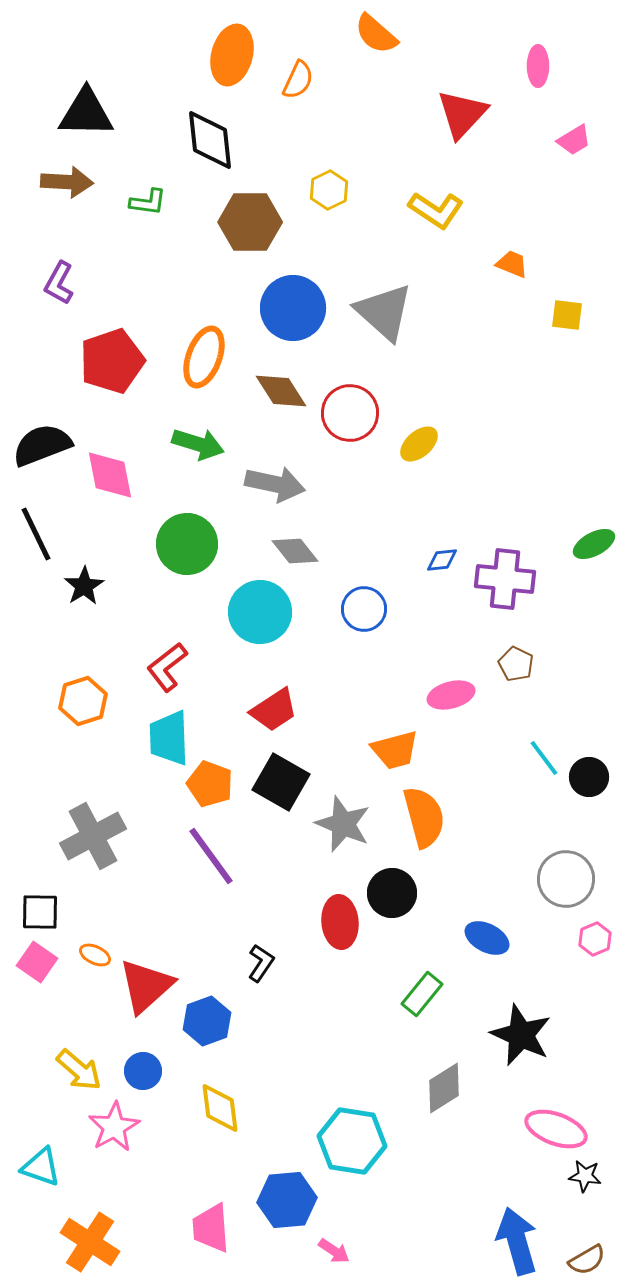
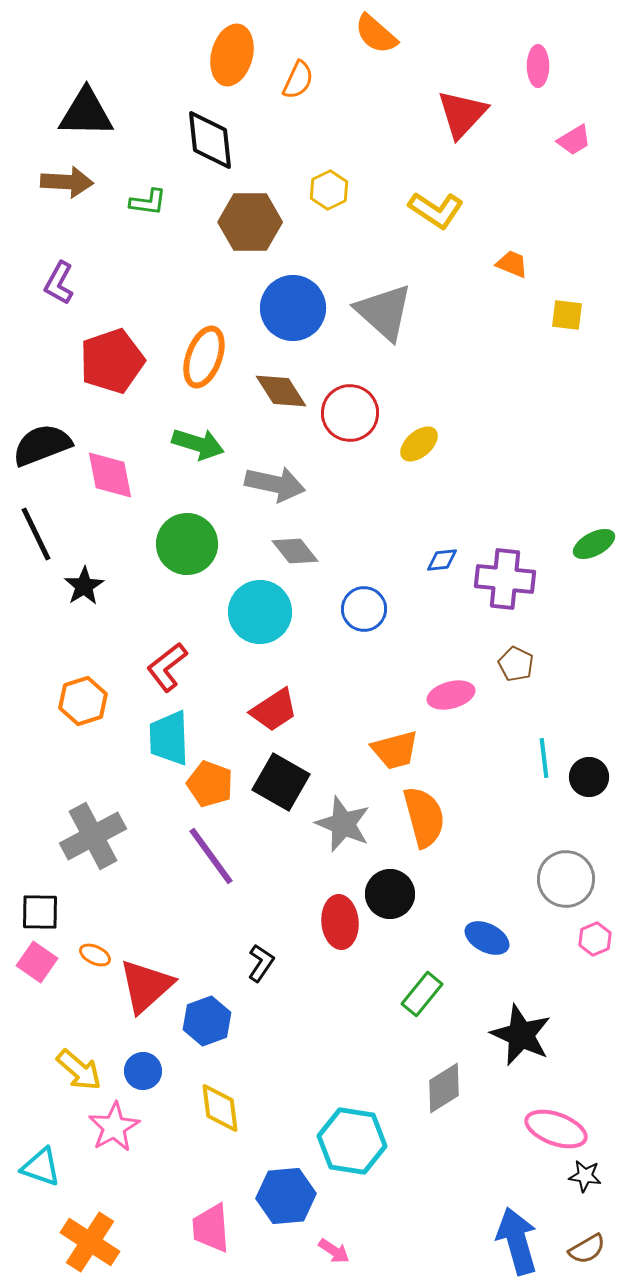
cyan line at (544, 758): rotated 30 degrees clockwise
black circle at (392, 893): moved 2 px left, 1 px down
blue hexagon at (287, 1200): moved 1 px left, 4 px up
brown semicircle at (587, 1260): moved 11 px up
